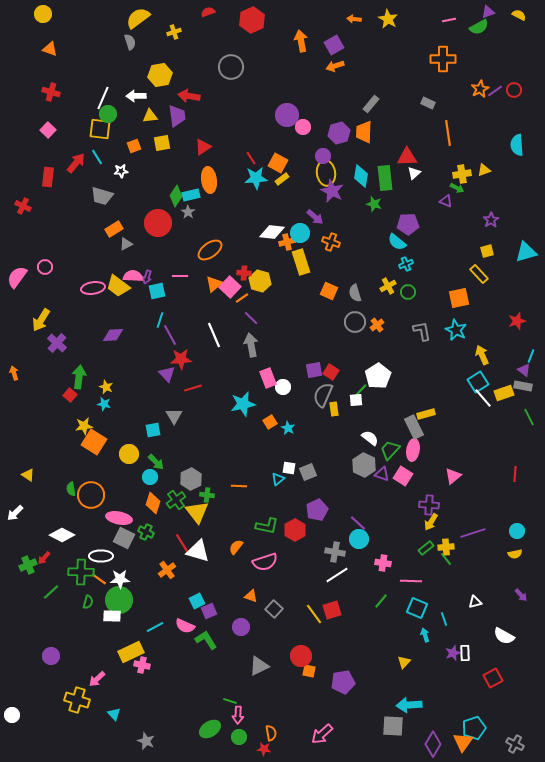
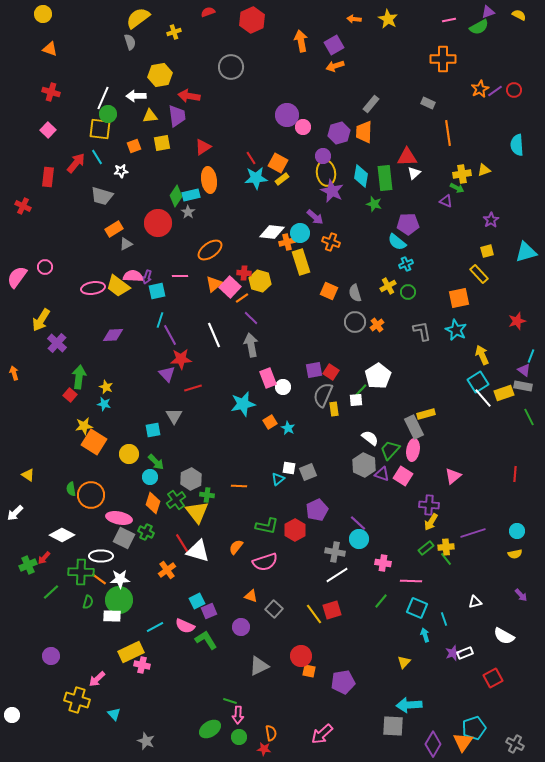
white rectangle at (465, 653): rotated 70 degrees clockwise
